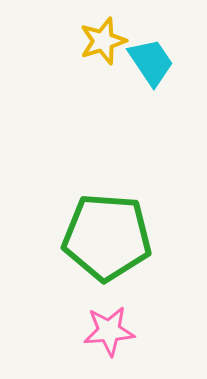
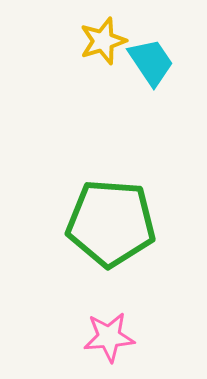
green pentagon: moved 4 px right, 14 px up
pink star: moved 6 px down
